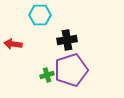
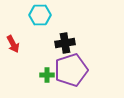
black cross: moved 2 px left, 3 px down
red arrow: rotated 126 degrees counterclockwise
green cross: rotated 16 degrees clockwise
